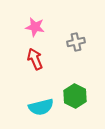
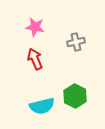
cyan semicircle: moved 1 px right, 1 px up
